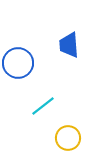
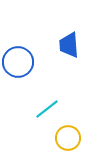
blue circle: moved 1 px up
cyan line: moved 4 px right, 3 px down
